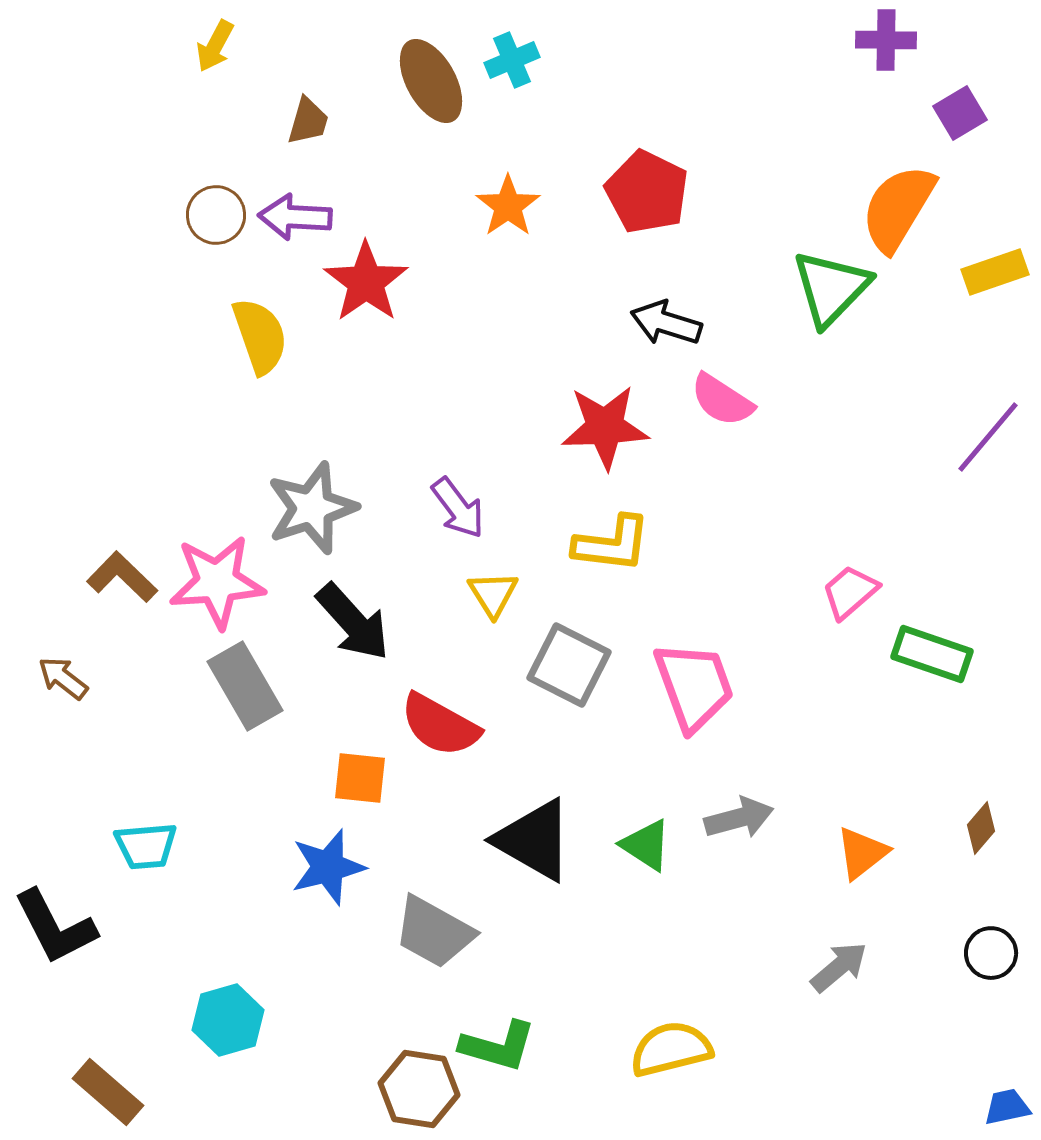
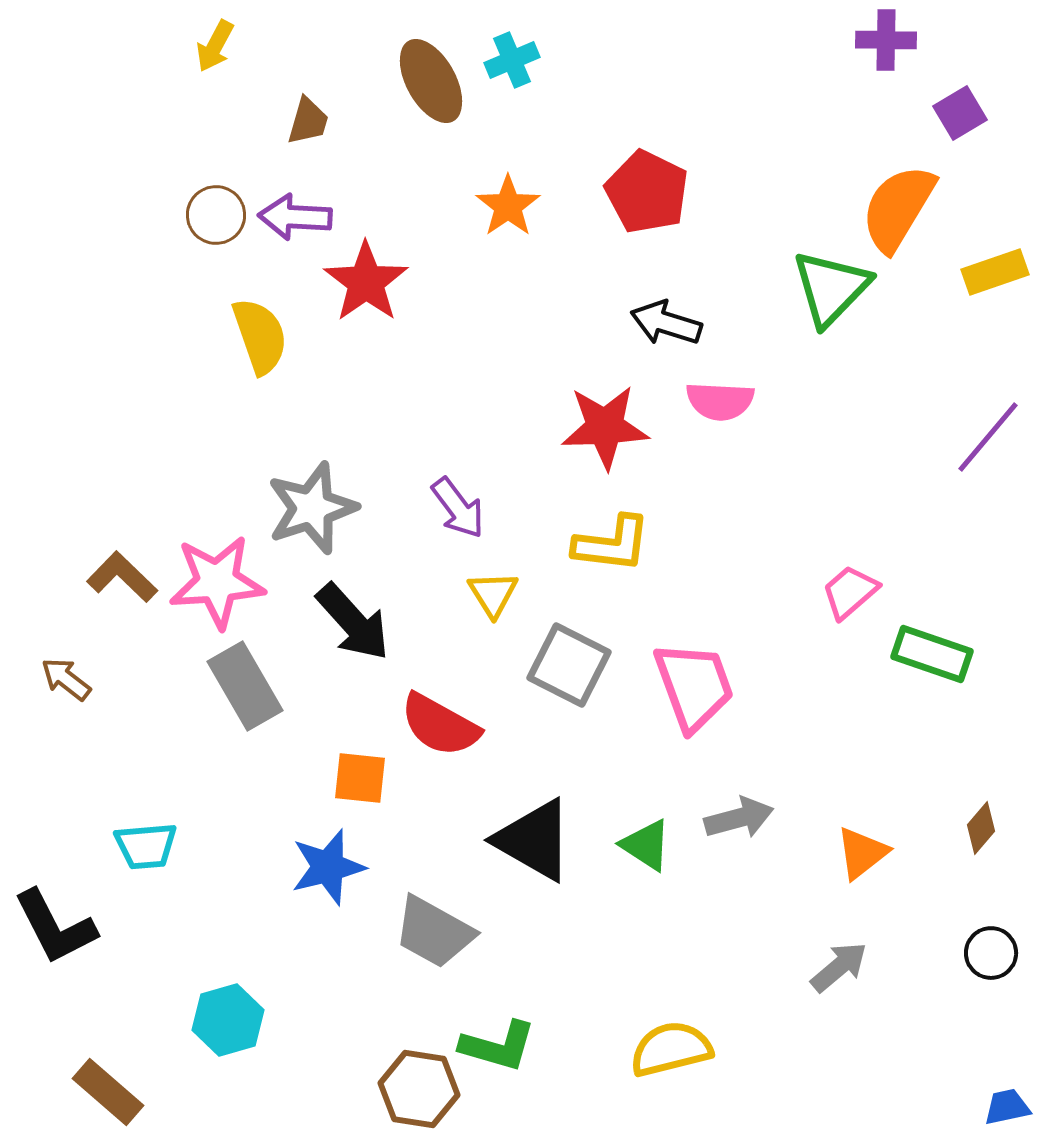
pink semicircle at (722, 400): moved 2 px left, 1 px down; rotated 30 degrees counterclockwise
brown arrow at (63, 678): moved 3 px right, 1 px down
